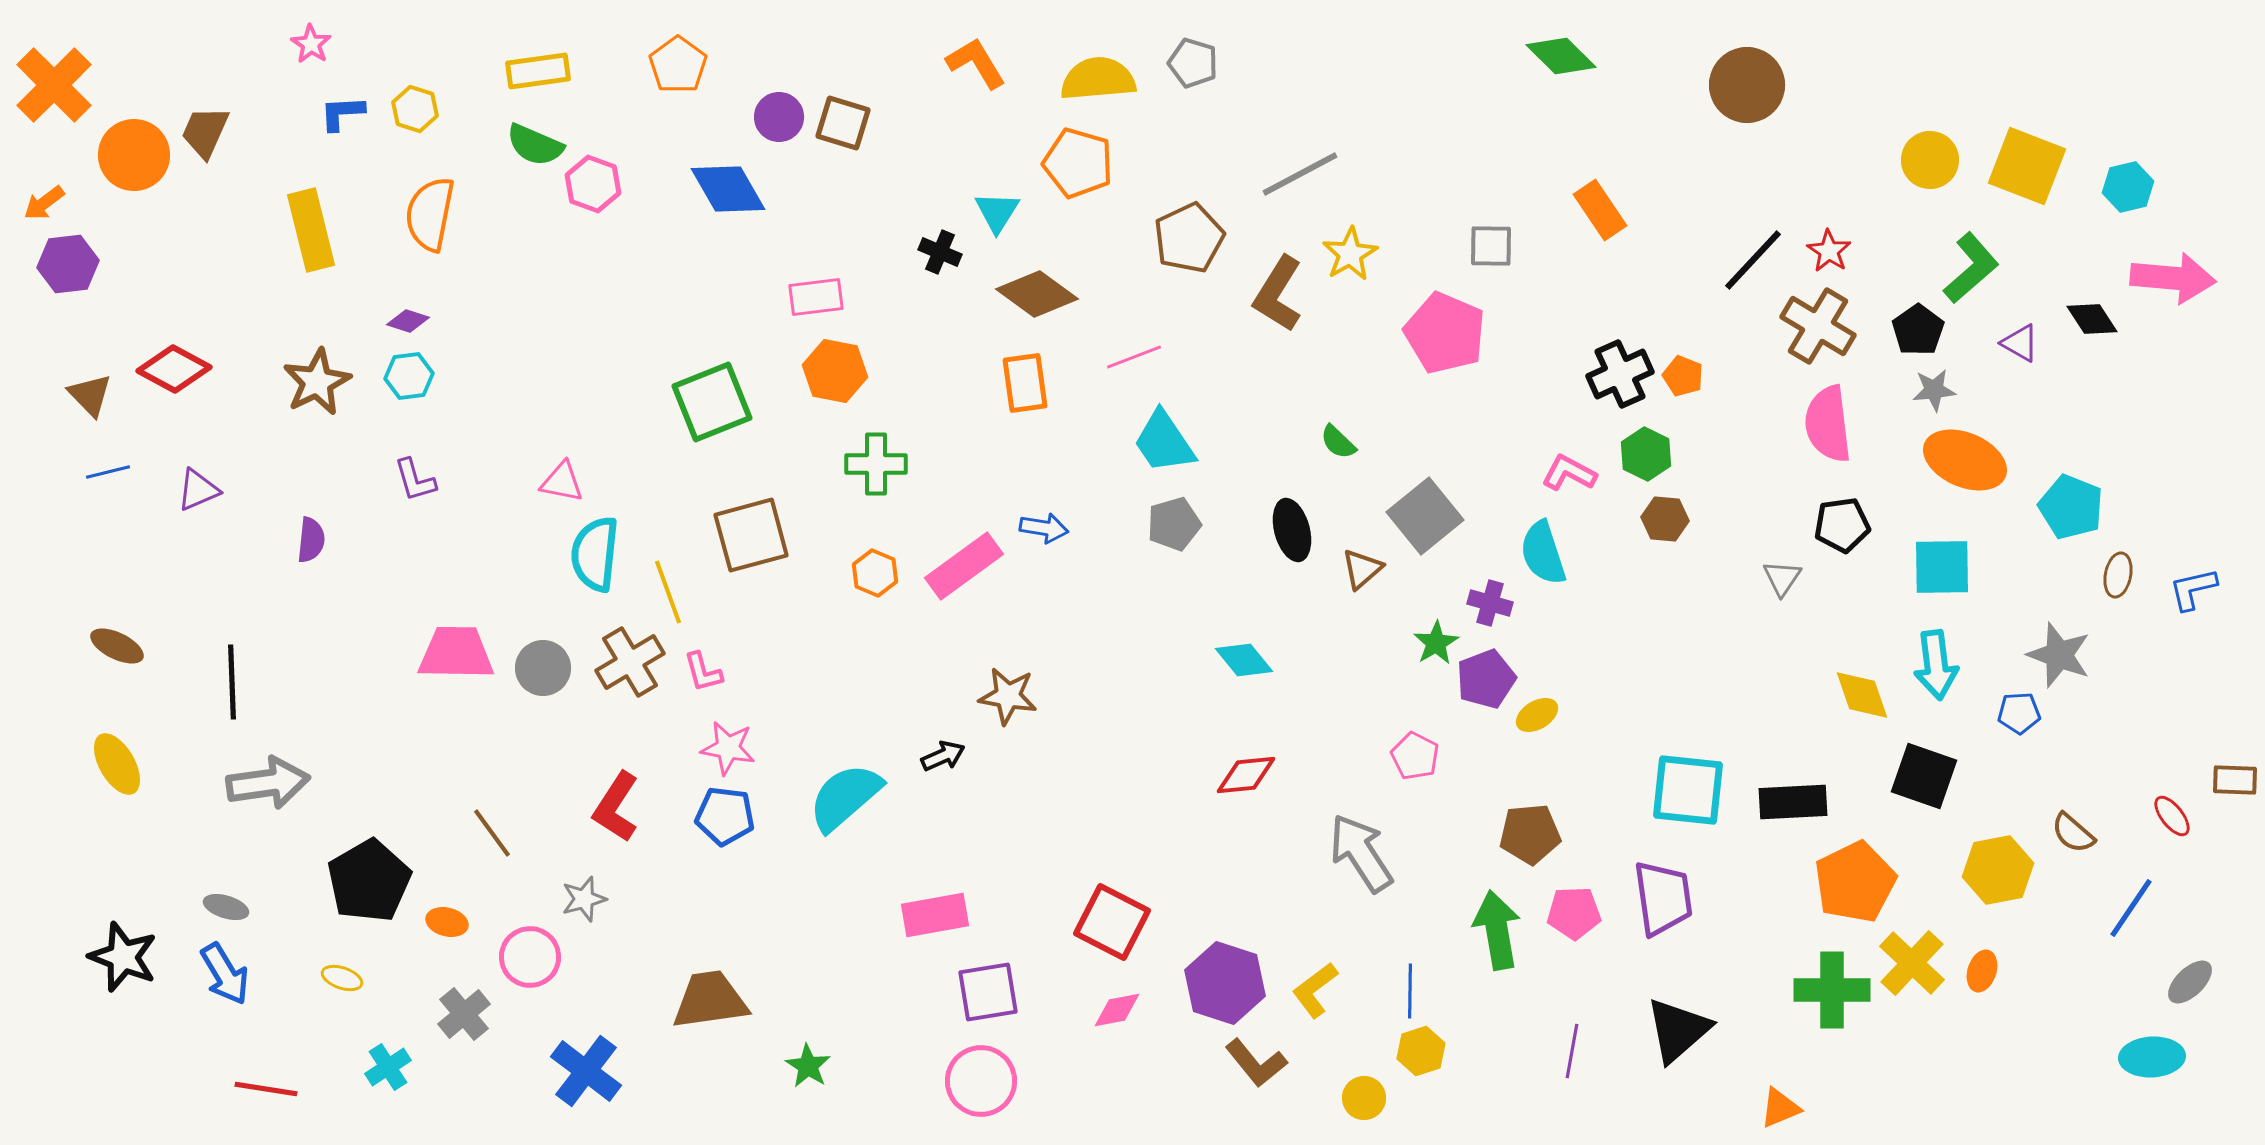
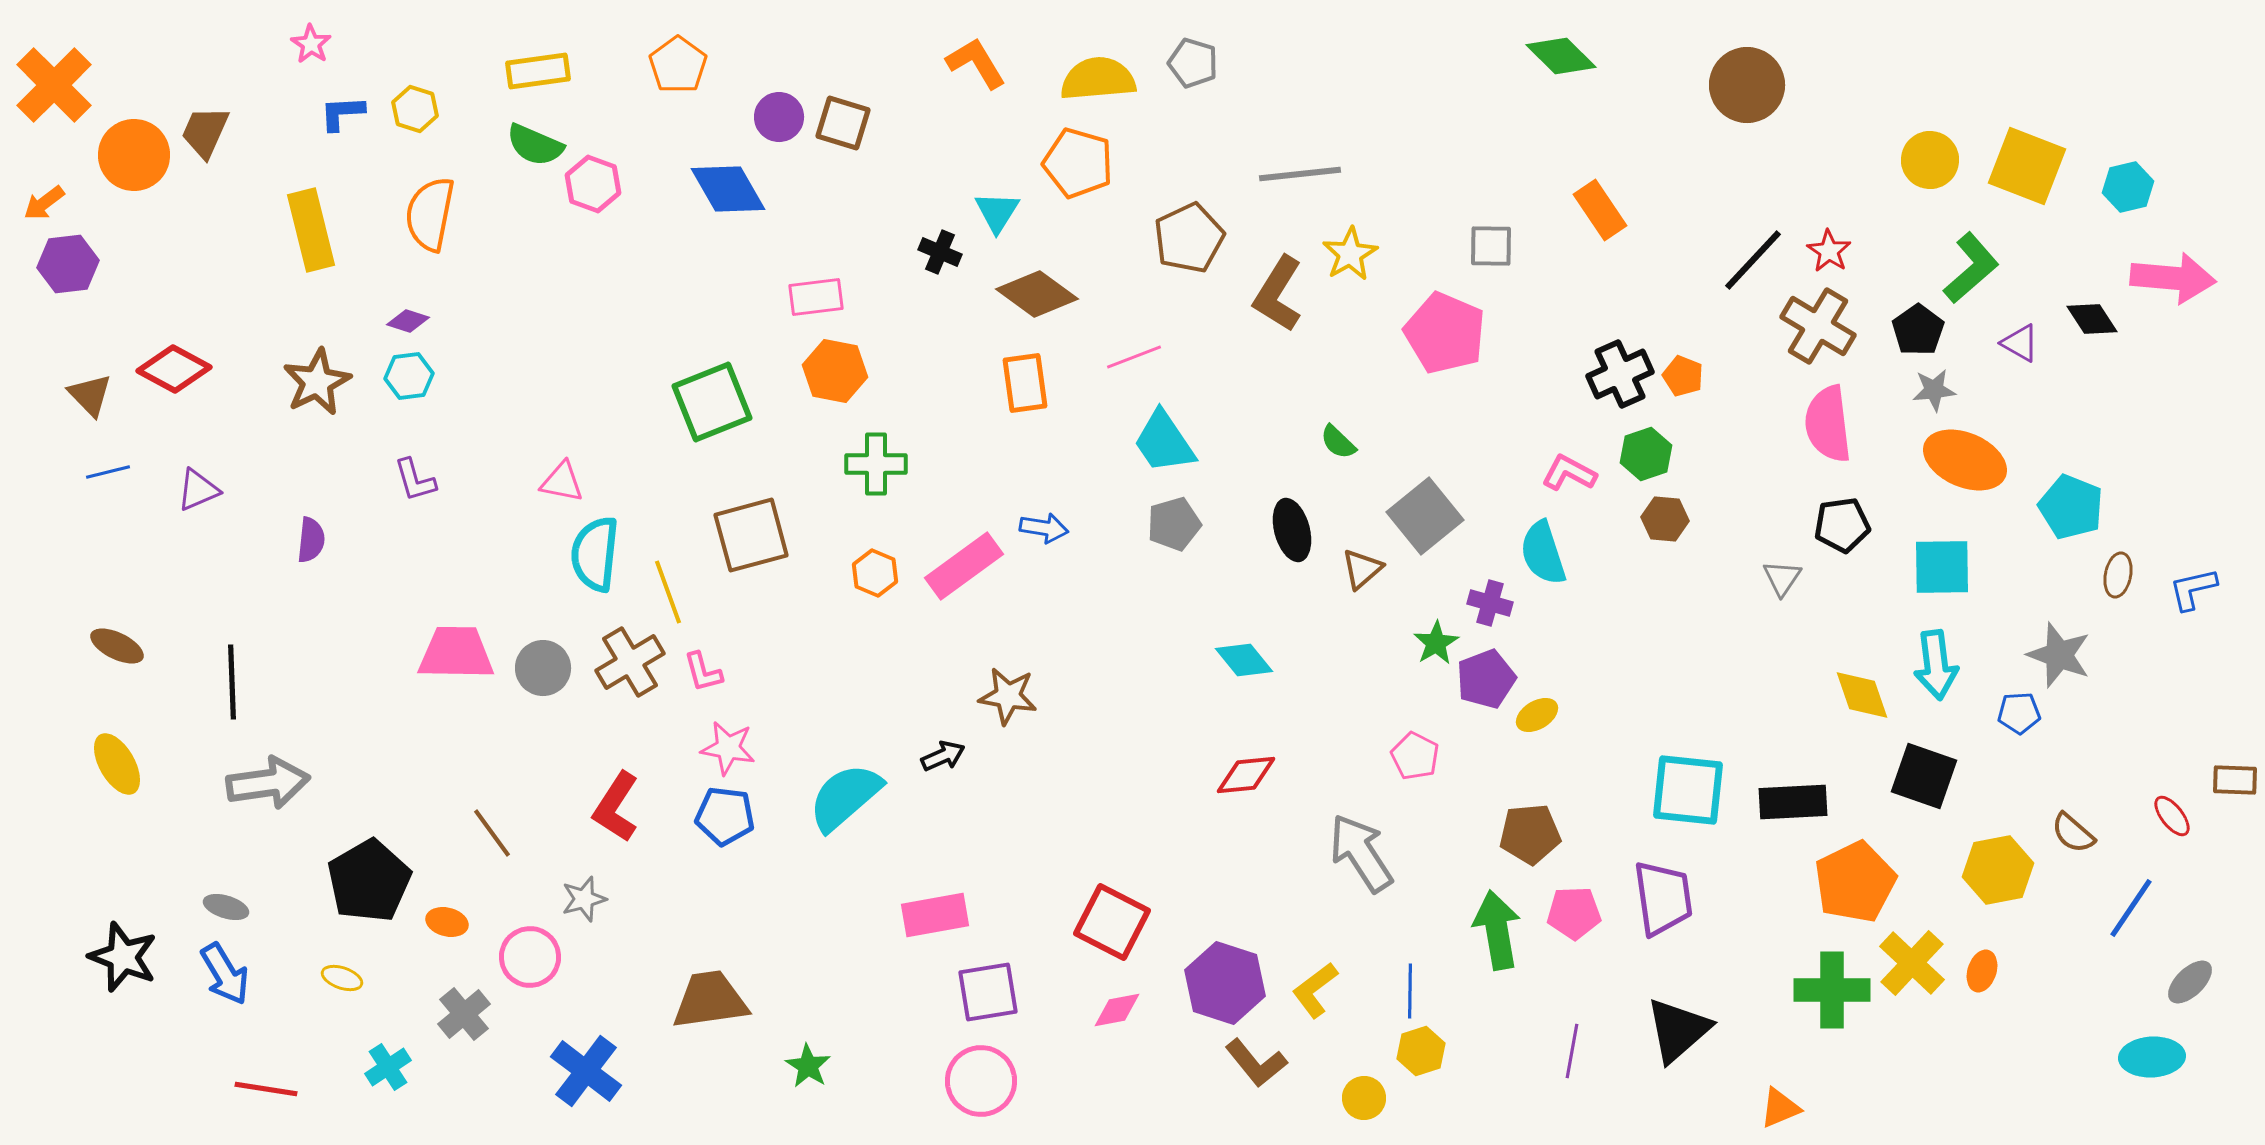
gray line at (1300, 174): rotated 22 degrees clockwise
green hexagon at (1646, 454): rotated 15 degrees clockwise
